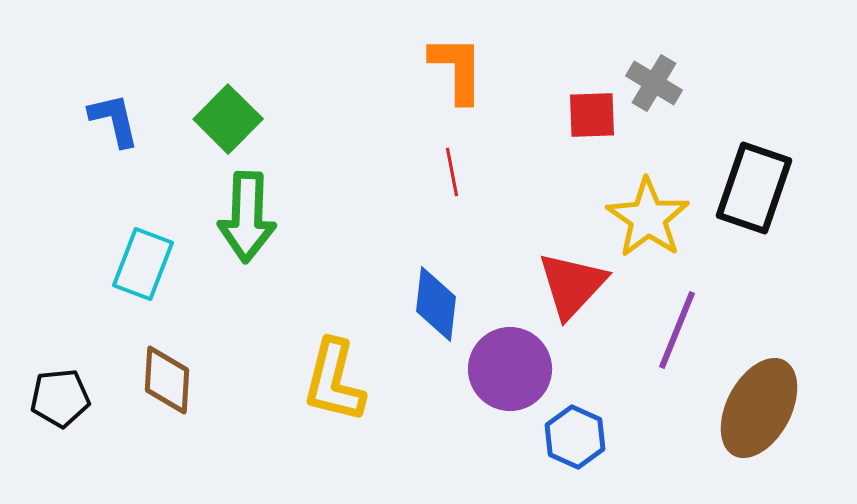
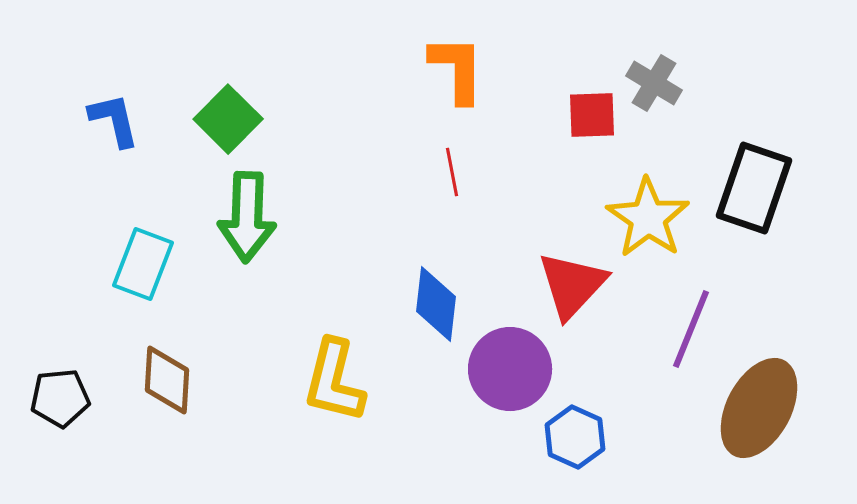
purple line: moved 14 px right, 1 px up
